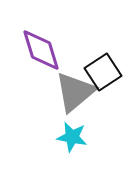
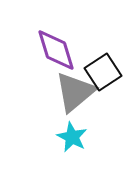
purple diamond: moved 15 px right
cyan star: rotated 16 degrees clockwise
